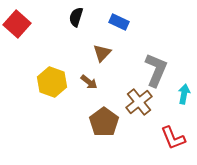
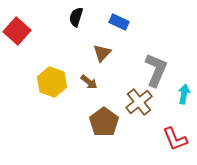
red square: moved 7 px down
red L-shape: moved 2 px right, 1 px down
